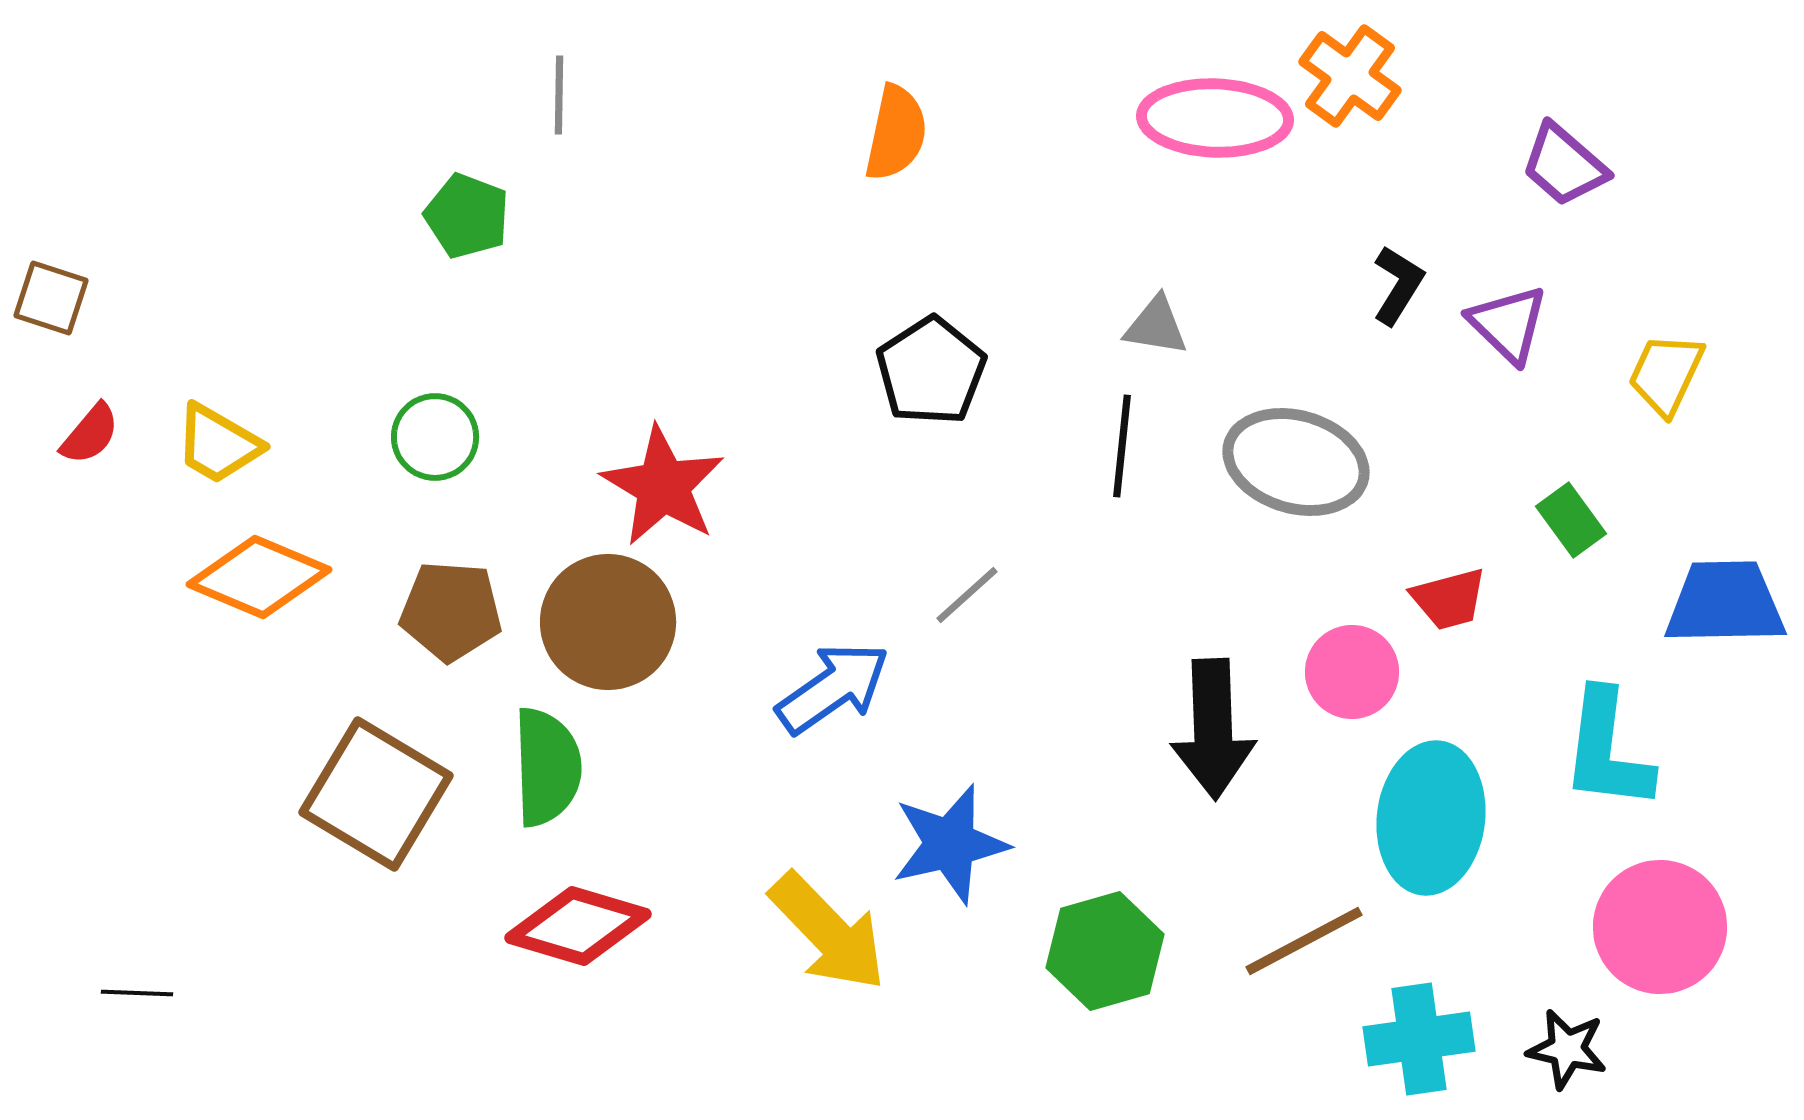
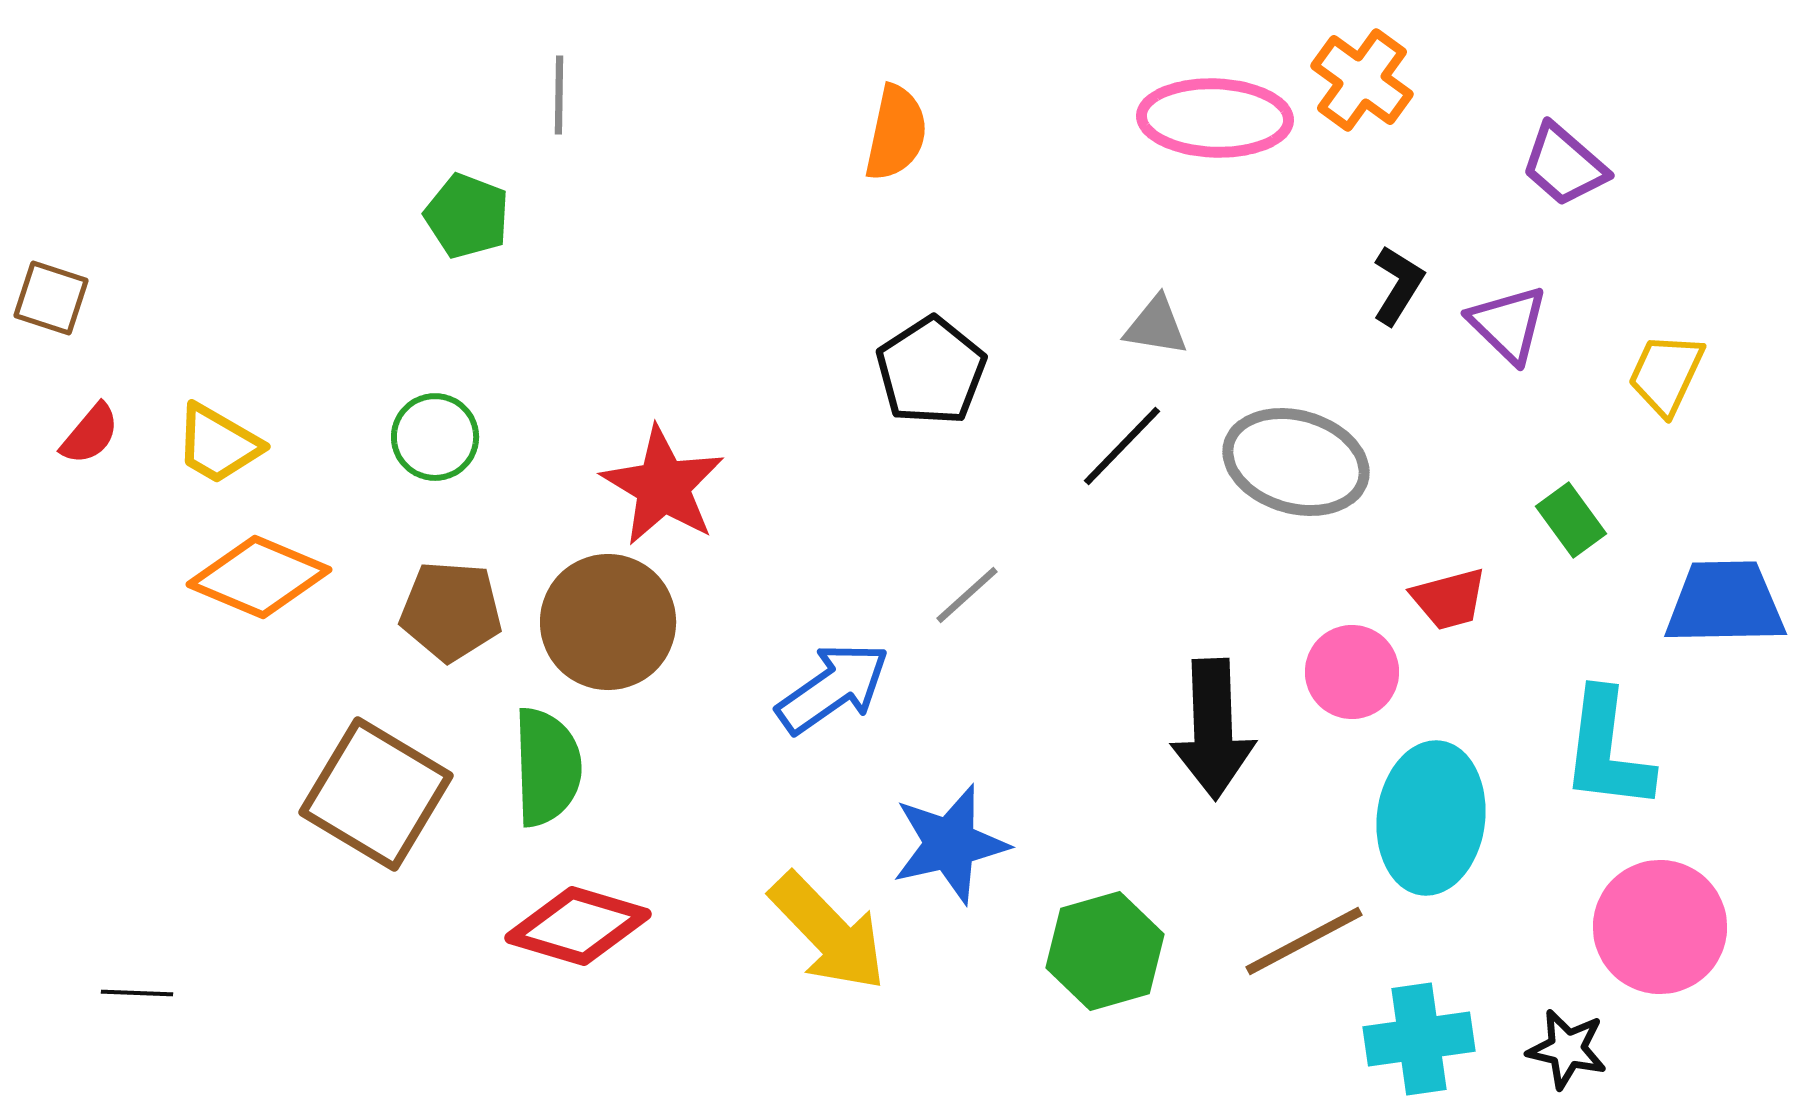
orange cross at (1350, 76): moved 12 px right, 4 px down
black line at (1122, 446): rotated 38 degrees clockwise
